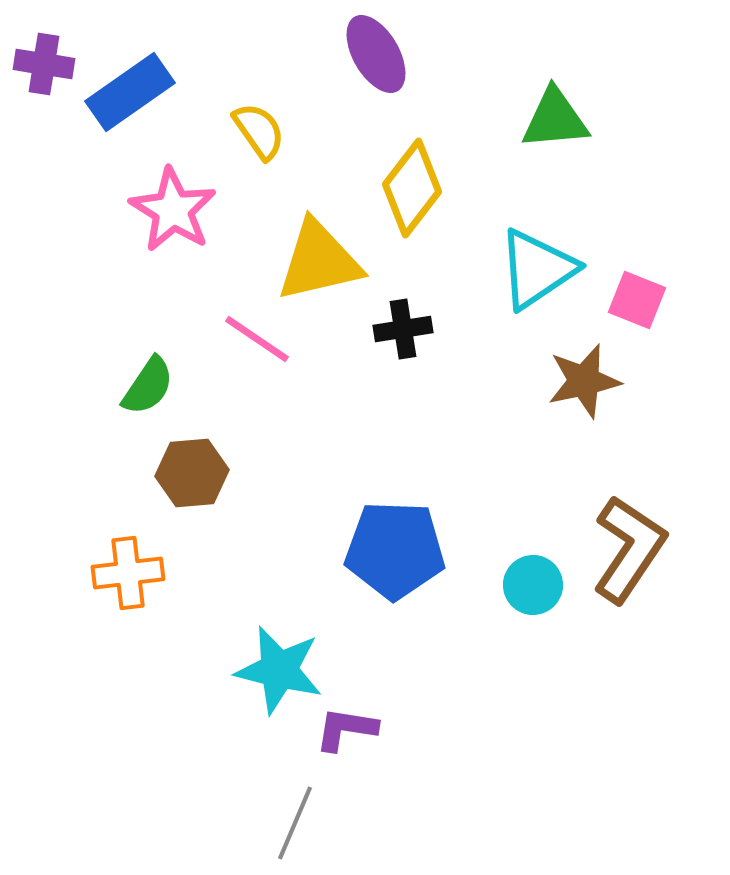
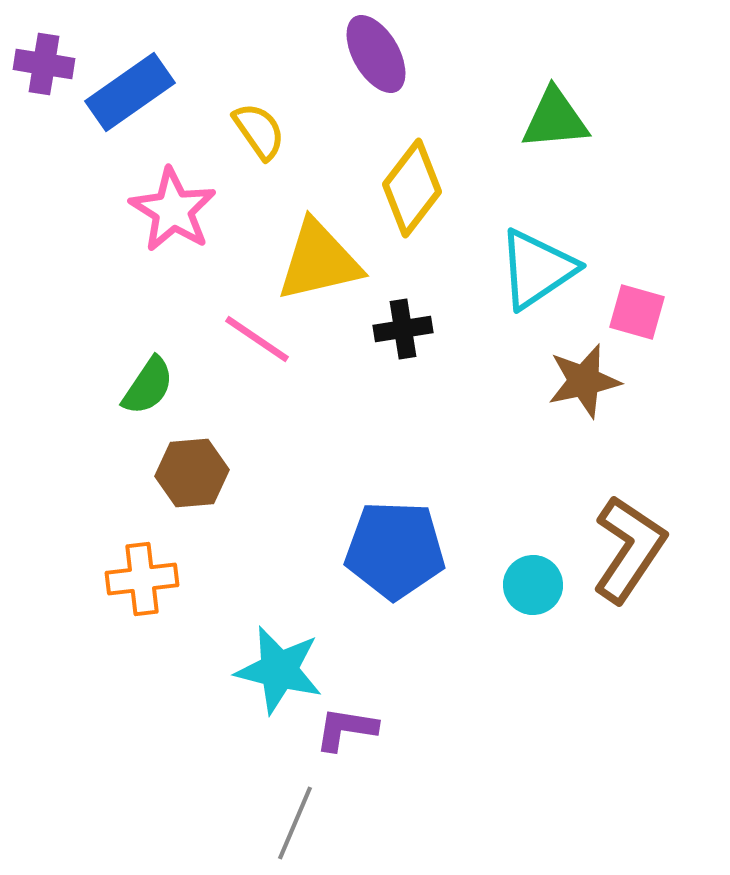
pink square: moved 12 px down; rotated 6 degrees counterclockwise
orange cross: moved 14 px right, 6 px down
